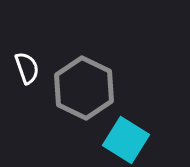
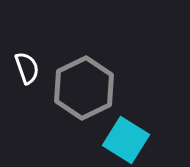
gray hexagon: rotated 8 degrees clockwise
